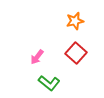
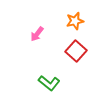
red square: moved 2 px up
pink arrow: moved 23 px up
